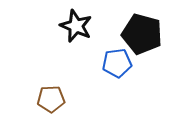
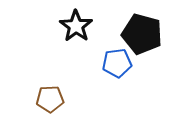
black star: rotated 12 degrees clockwise
brown pentagon: moved 1 px left
